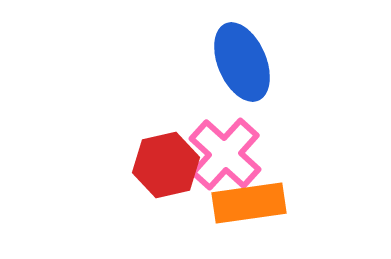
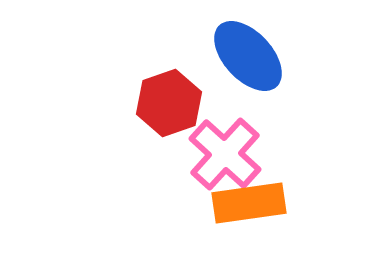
blue ellipse: moved 6 px right, 6 px up; rotated 20 degrees counterclockwise
red hexagon: moved 3 px right, 62 px up; rotated 6 degrees counterclockwise
